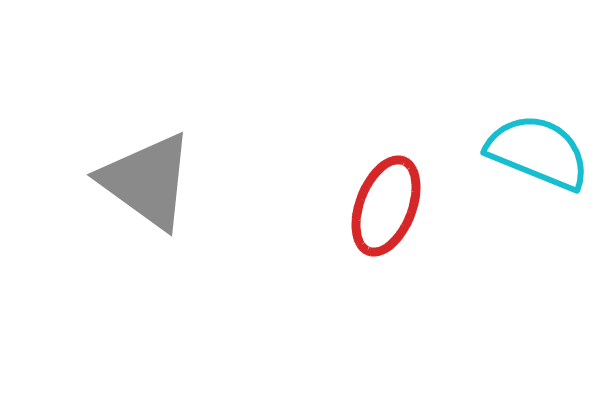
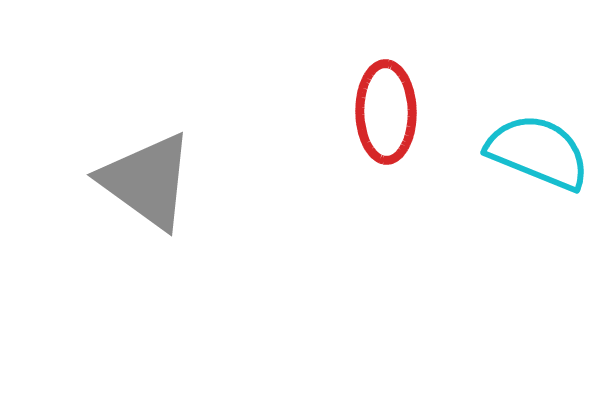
red ellipse: moved 94 px up; rotated 22 degrees counterclockwise
